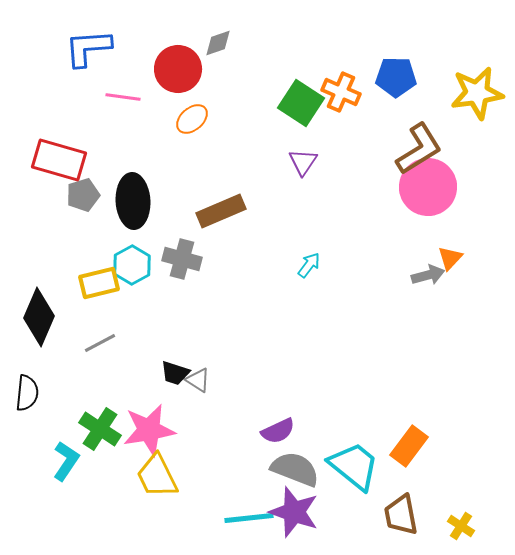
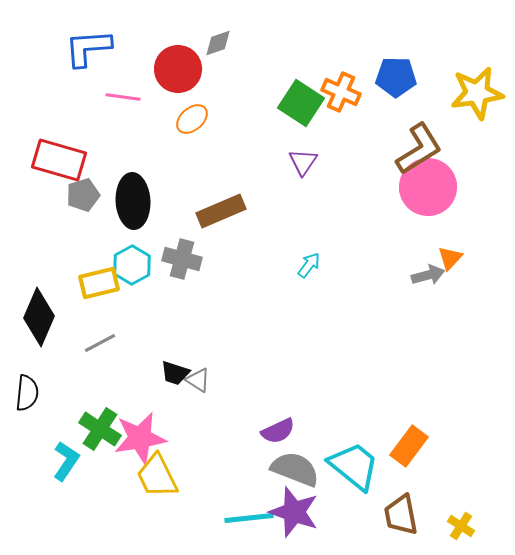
pink star: moved 9 px left, 8 px down
